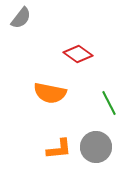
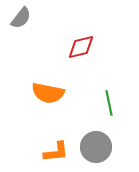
red diamond: moved 3 px right, 7 px up; rotated 48 degrees counterclockwise
orange semicircle: moved 2 px left
green line: rotated 15 degrees clockwise
orange L-shape: moved 3 px left, 3 px down
